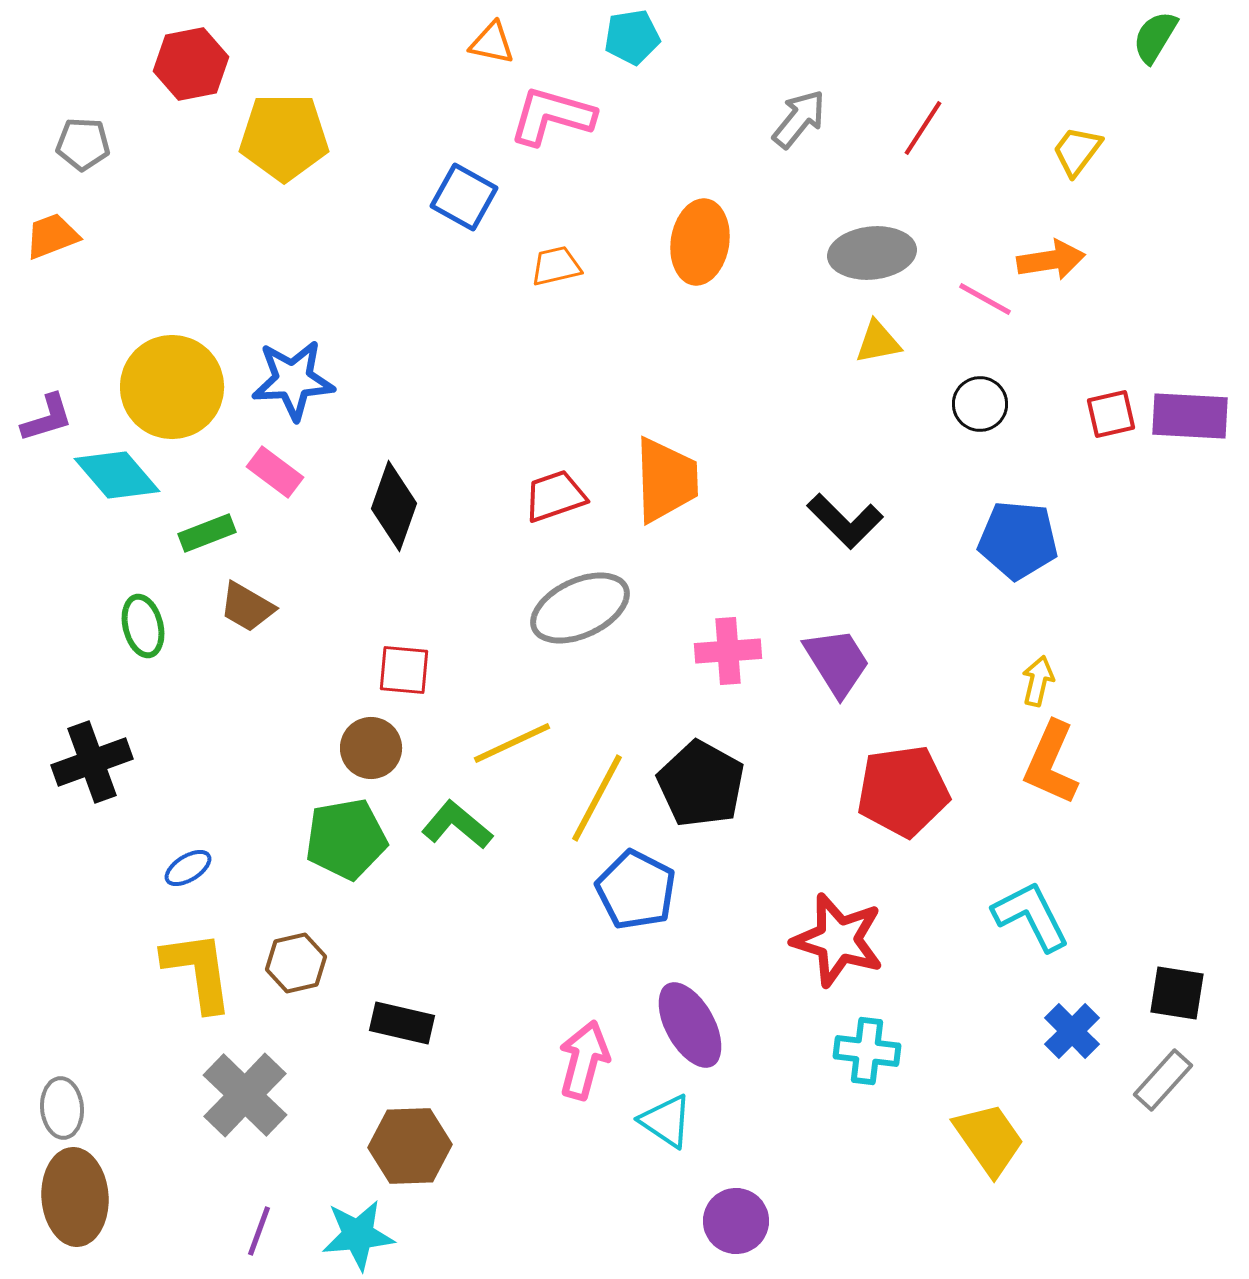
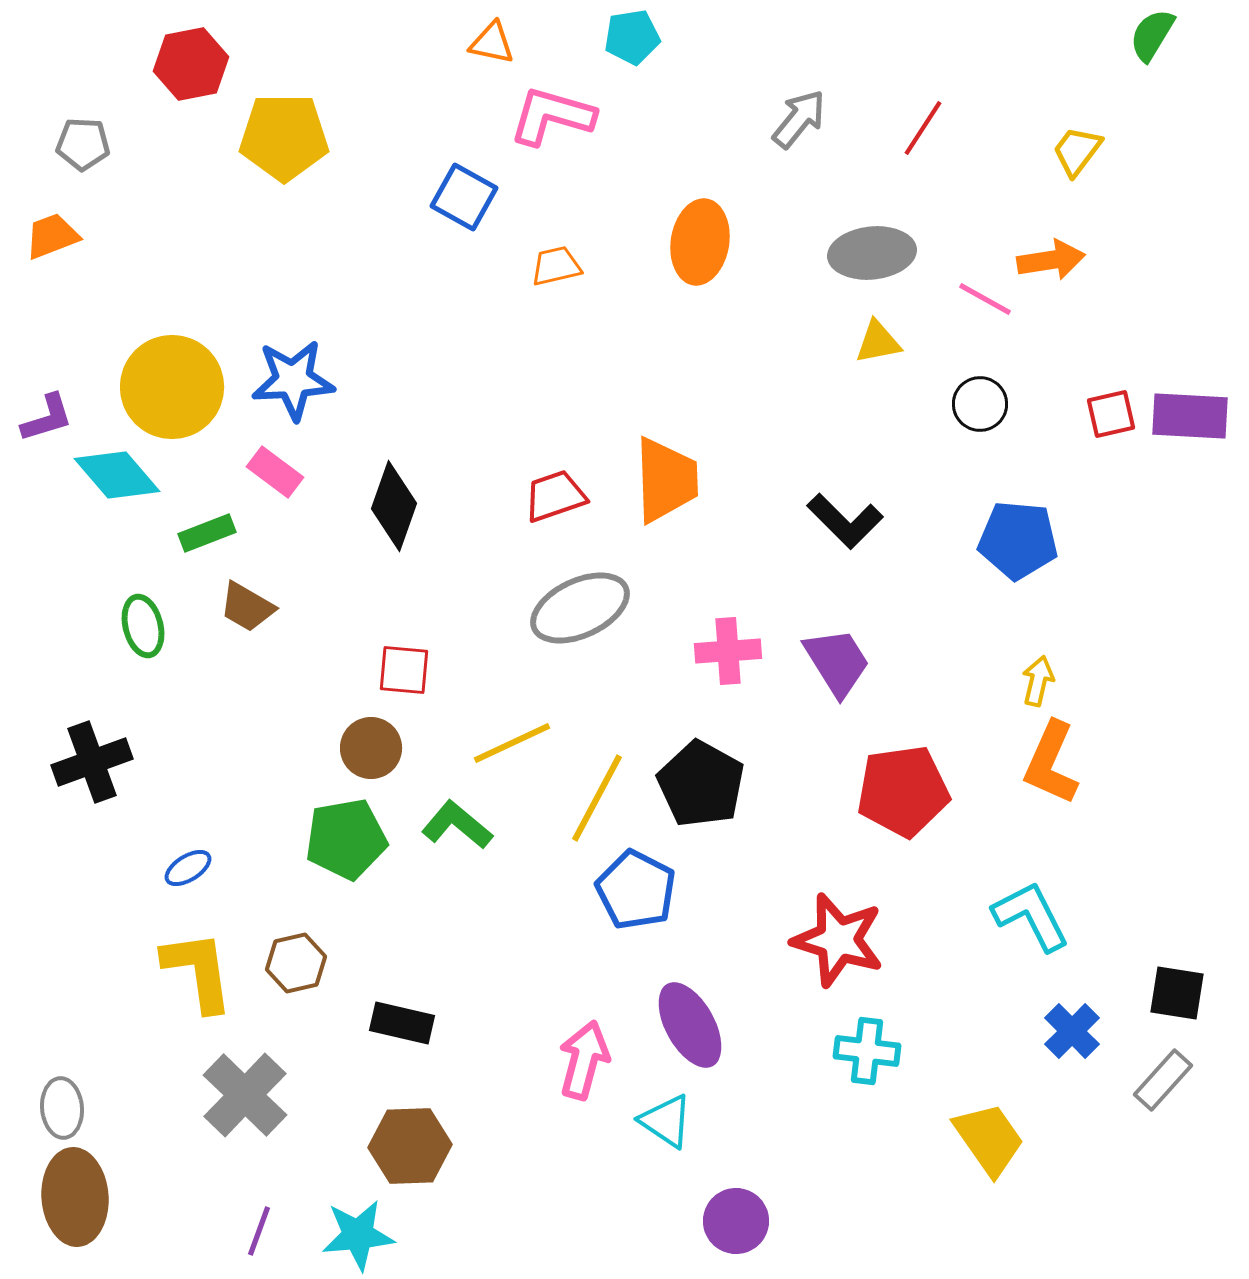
green semicircle at (1155, 37): moved 3 px left, 2 px up
